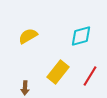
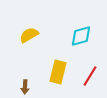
yellow semicircle: moved 1 px right, 1 px up
yellow rectangle: rotated 25 degrees counterclockwise
brown arrow: moved 1 px up
